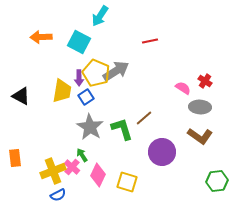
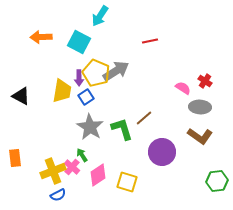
pink diamond: rotated 30 degrees clockwise
